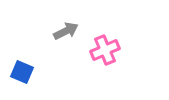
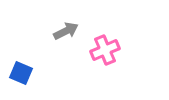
blue square: moved 1 px left, 1 px down
